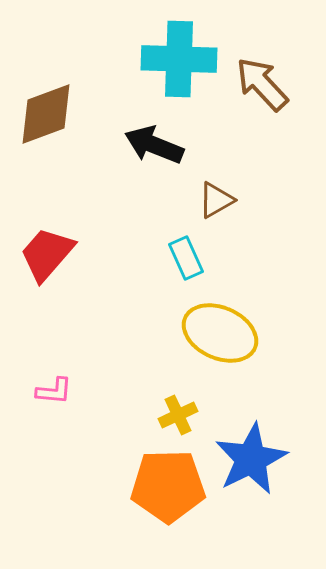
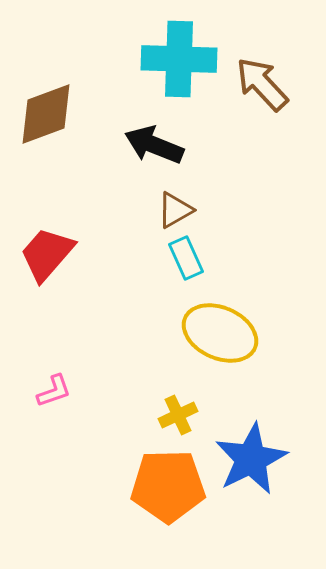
brown triangle: moved 41 px left, 10 px down
pink L-shape: rotated 24 degrees counterclockwise
